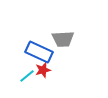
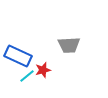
gray trapezoid: moved 6 px right, 6 px down
blue rectangle: moved 21 px left, 4 px down
